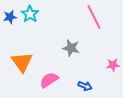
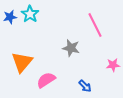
pink line: moved 1 px right, 8 px down
orange triangle: rotated 15 degrees clockwise
pink semicircle: moved 3 px left
blue arrow: rotated 24 degrees clockwise
